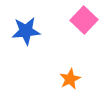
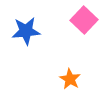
orange star: rotated 15 degrees counterclockwise
